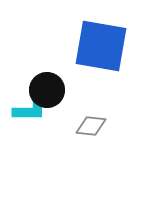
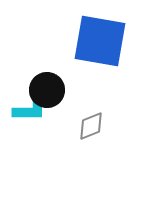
blue square: moved 1 px left, 5 px up
gray diamond: rotated 28 degrees counterclockwise
